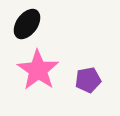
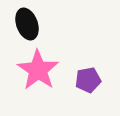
black ellipse: rotated 56 degrees counterclockwise
